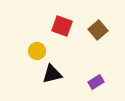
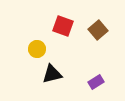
red square: moved 1 px right
yellow circle: moved 2 px up
